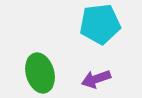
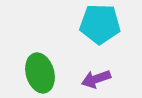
cyan pentagon: rotated 9 degrees clockwise
